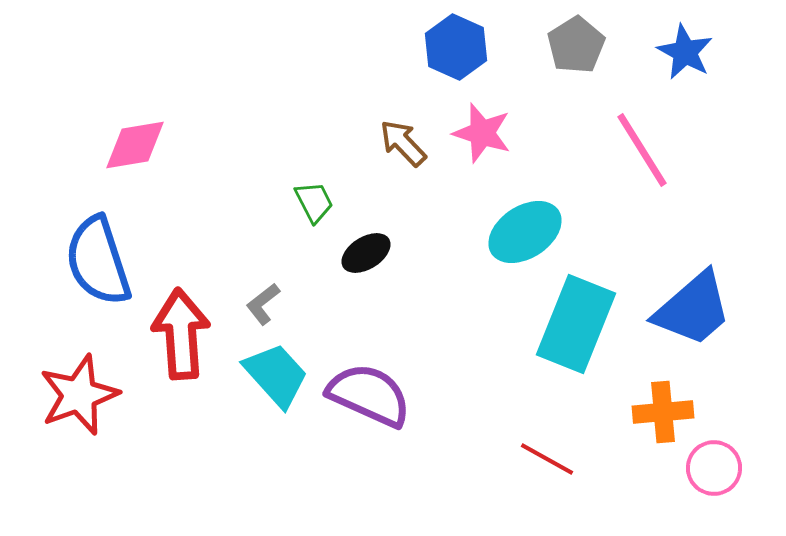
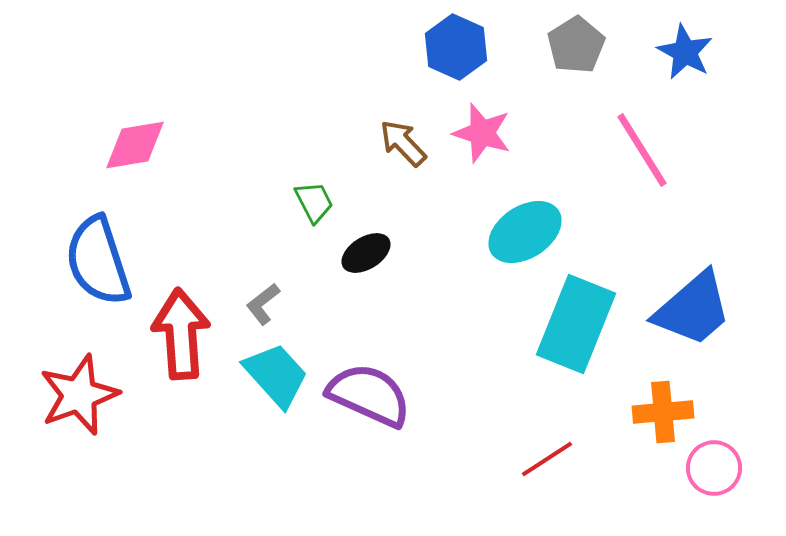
red line: rotated 62 degrees counterclockwise
